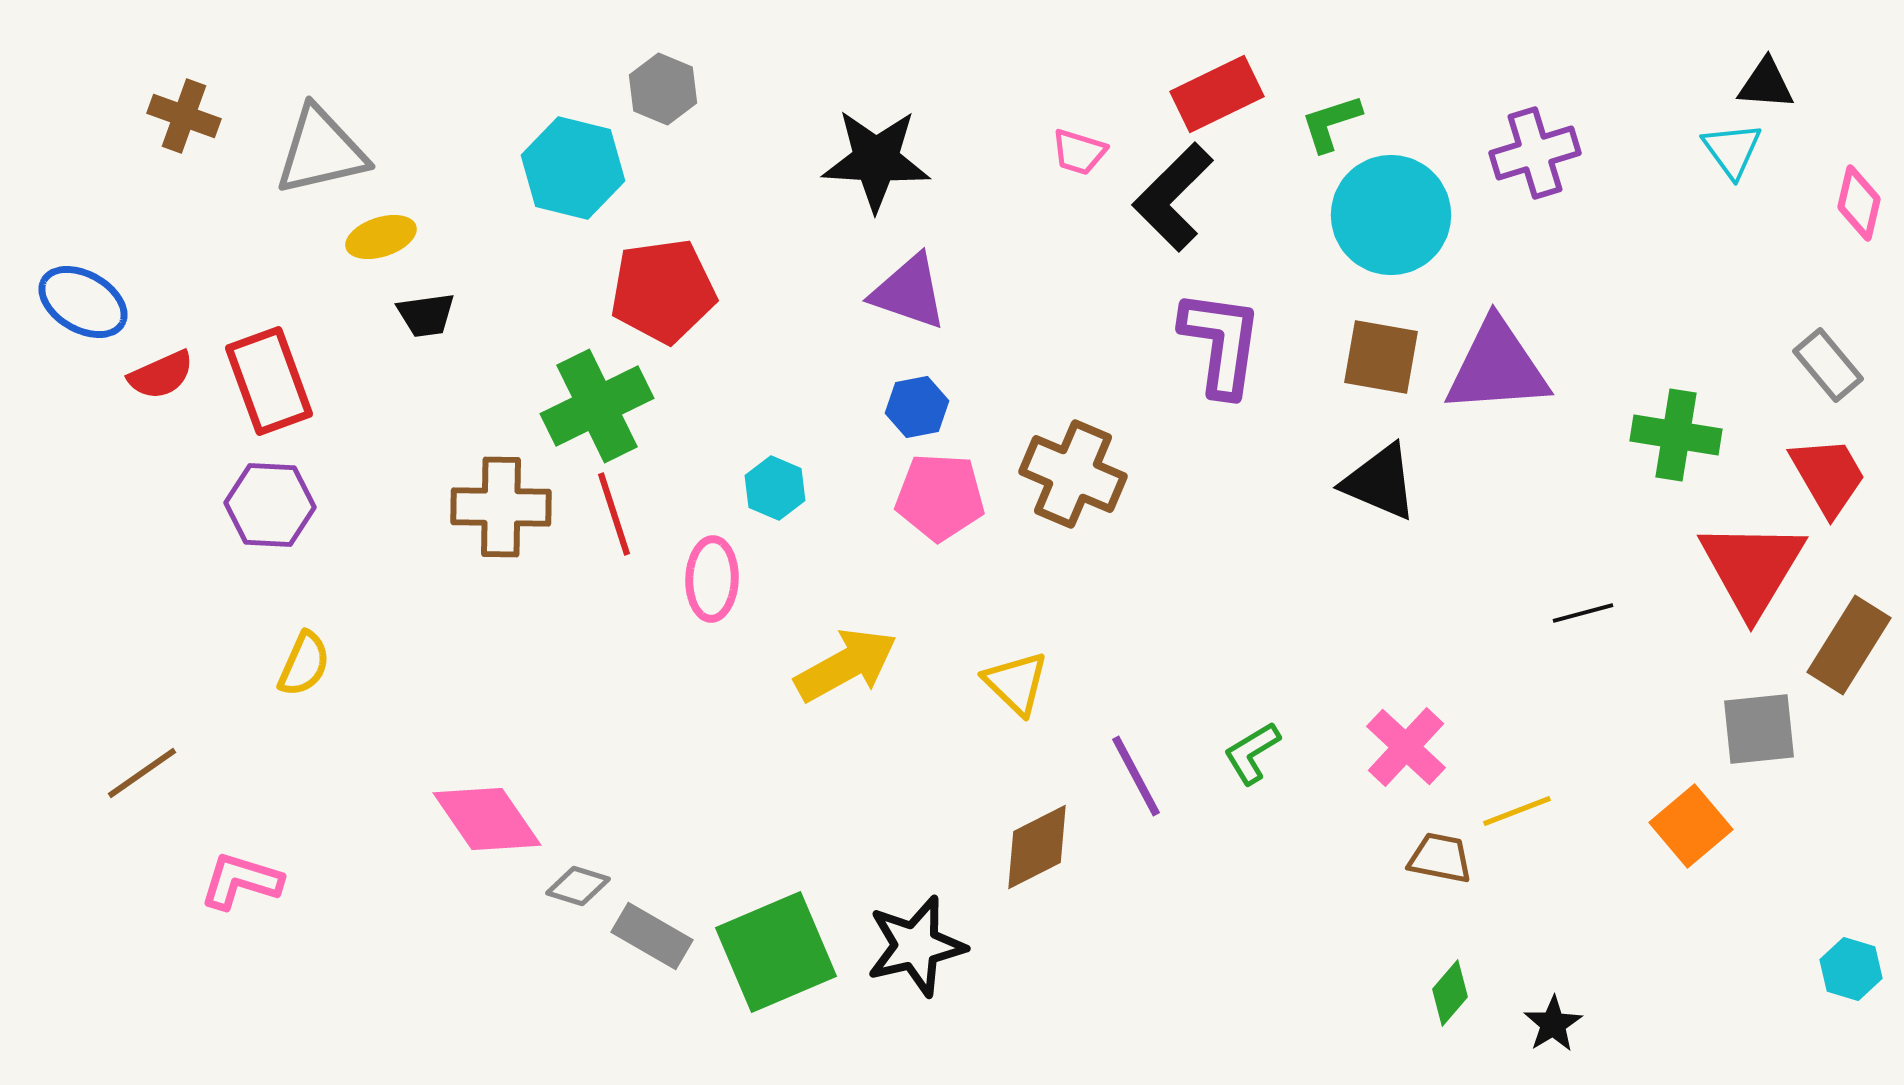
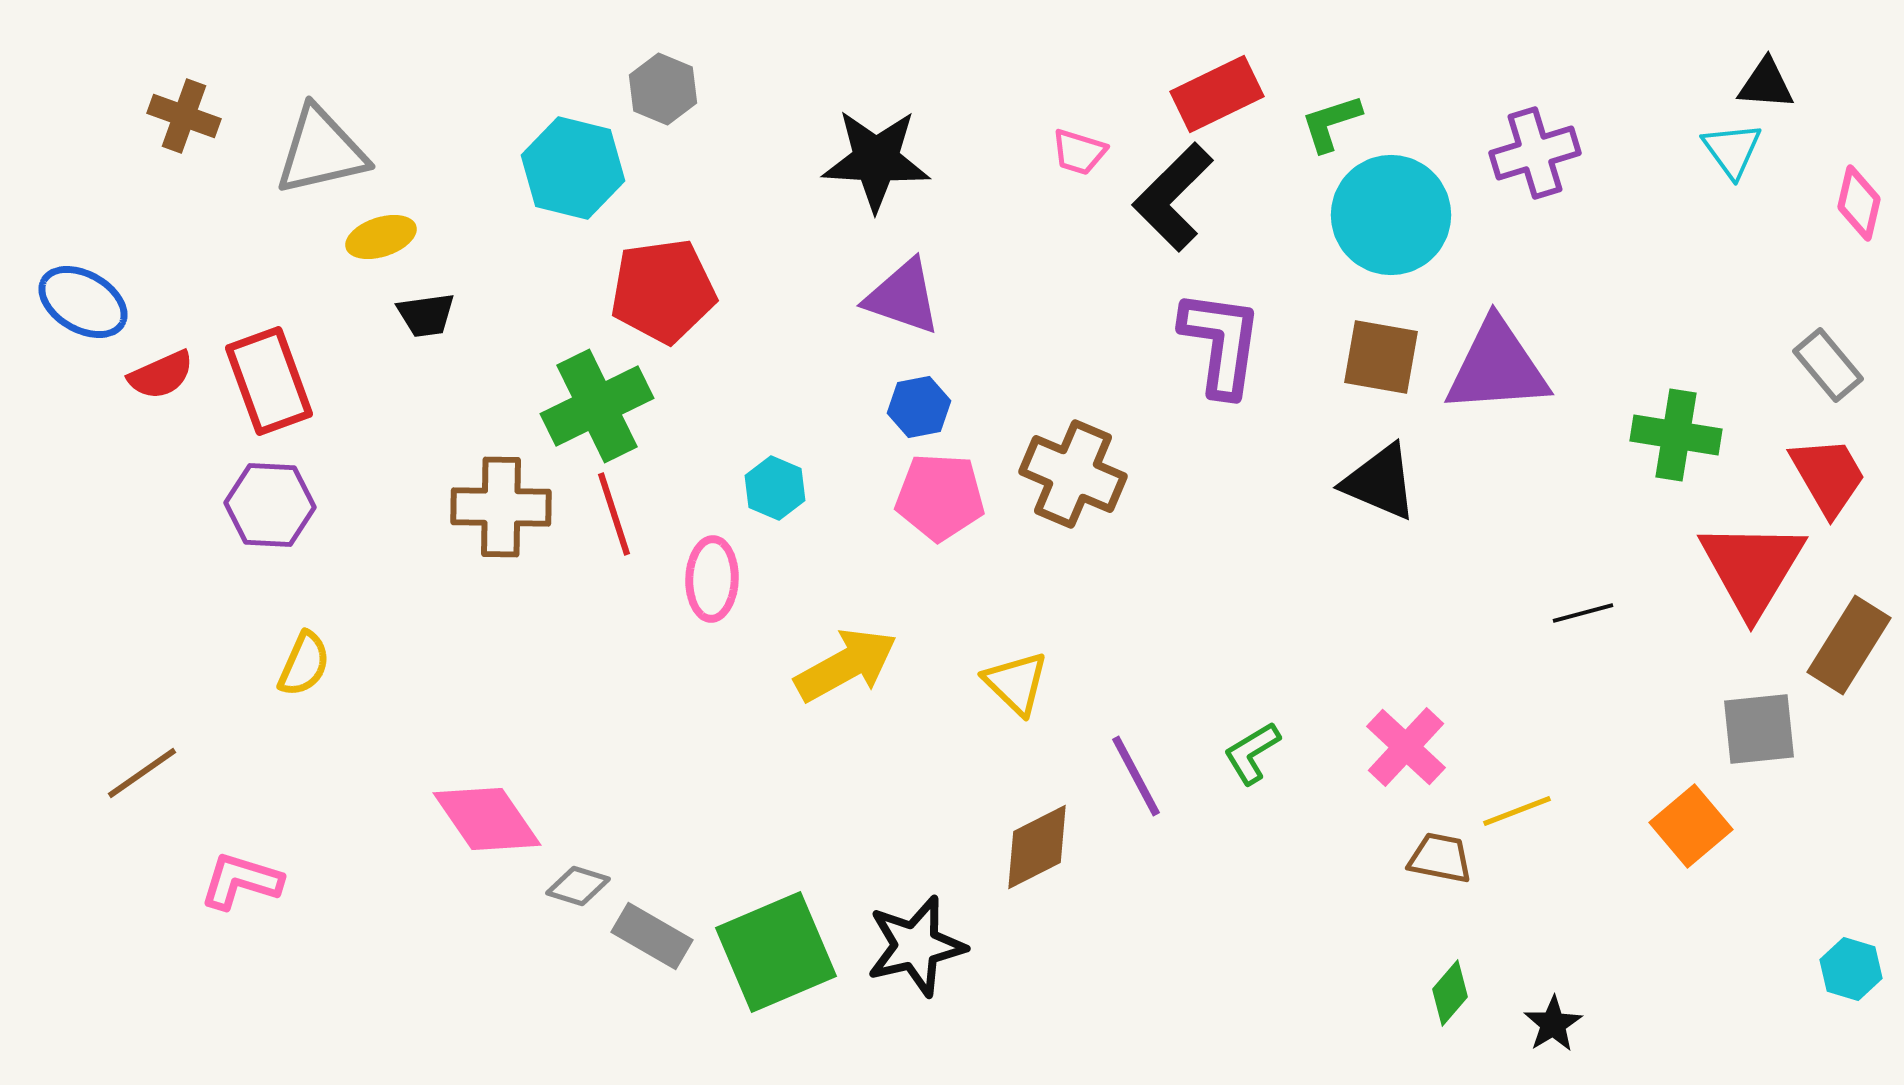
purple triangle at (909, 292): moved 6 px left, 5 px down
blue hexagon at (917, 407): moved 2 px right
